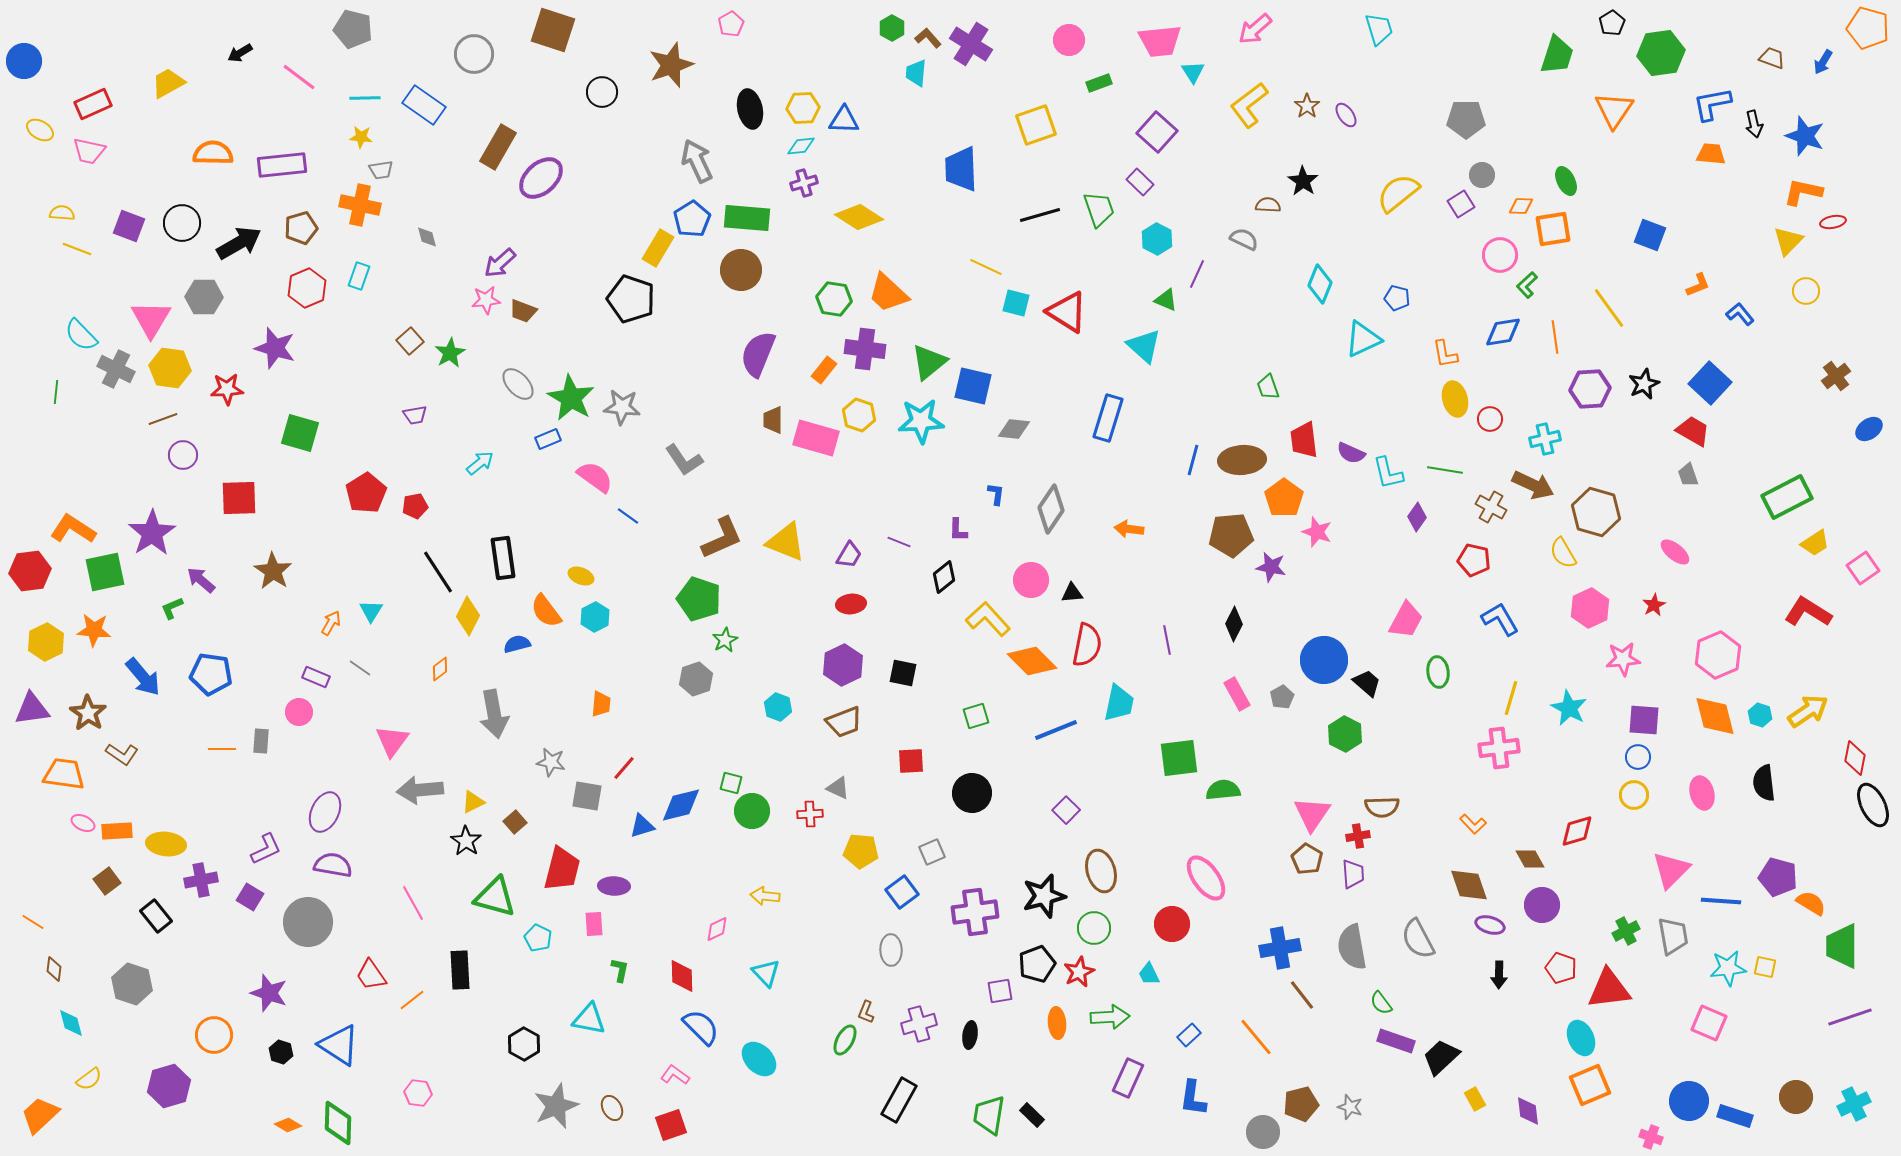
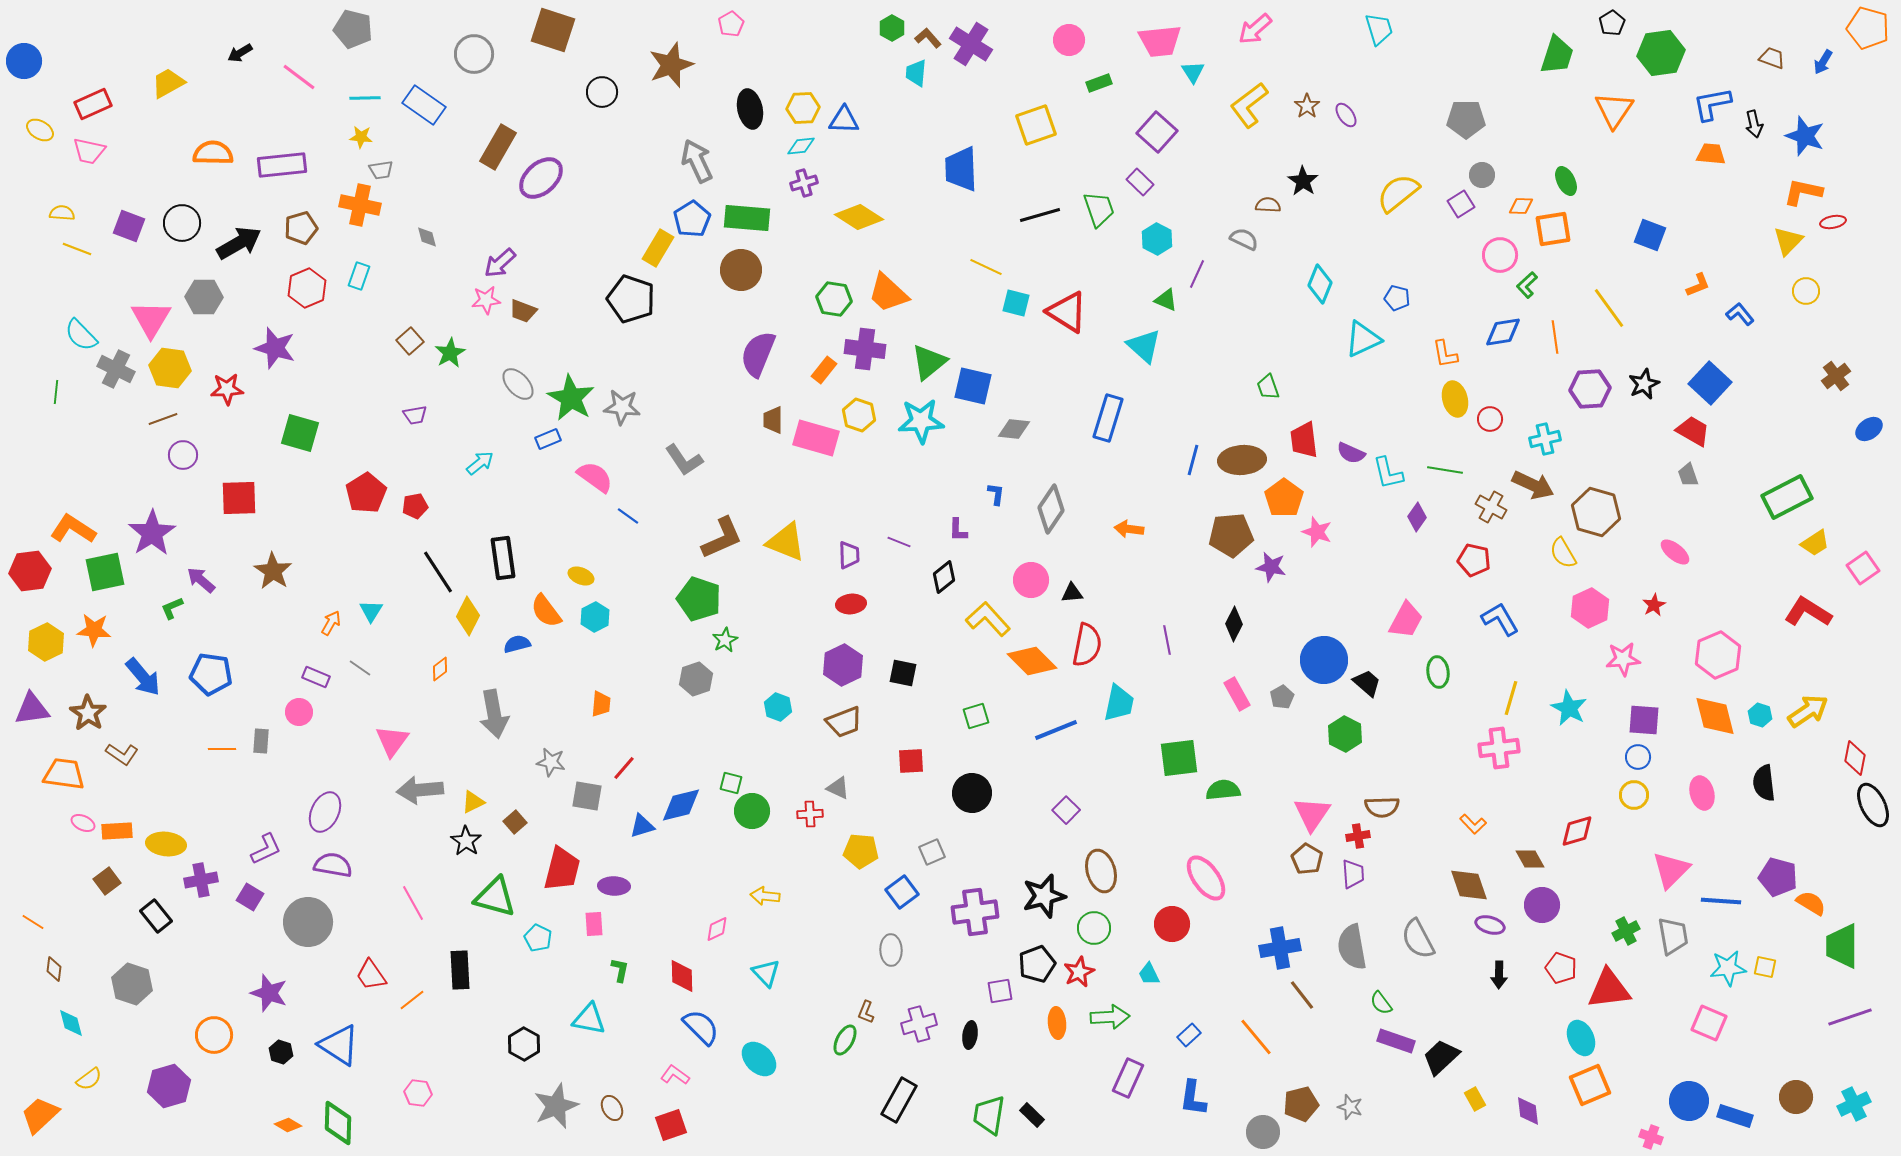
purple trapezoid at (849, 555): rotated 32 degrees counterclockwise
